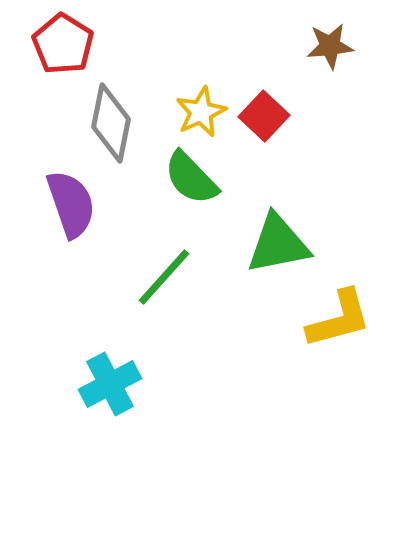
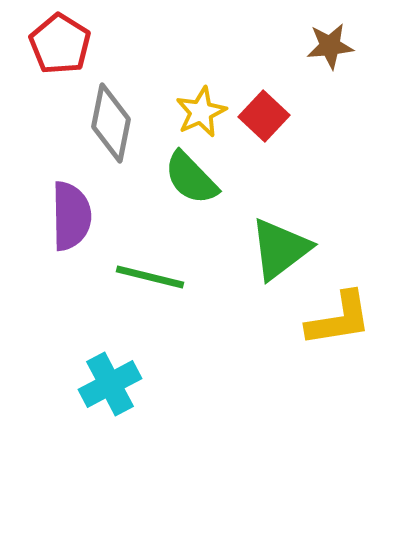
red pentagon: moved 3 px left
purple semicircle: moved 12 px down; rotated 18 degrees clockwise
green triangle: moved 2 px right, 5 px down; rotated 26 degrees counterclockwise
green line: moved 14 px left; rotated 62 degrees clockwise
yellow L-shape: rotated 6 degrees clockwise
